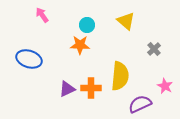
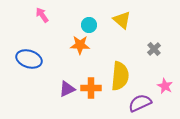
yellow triangle: moved 4 px left, 1 px up
cyan circle: moved 2 px right
purple semicircle: moved 1 px up
